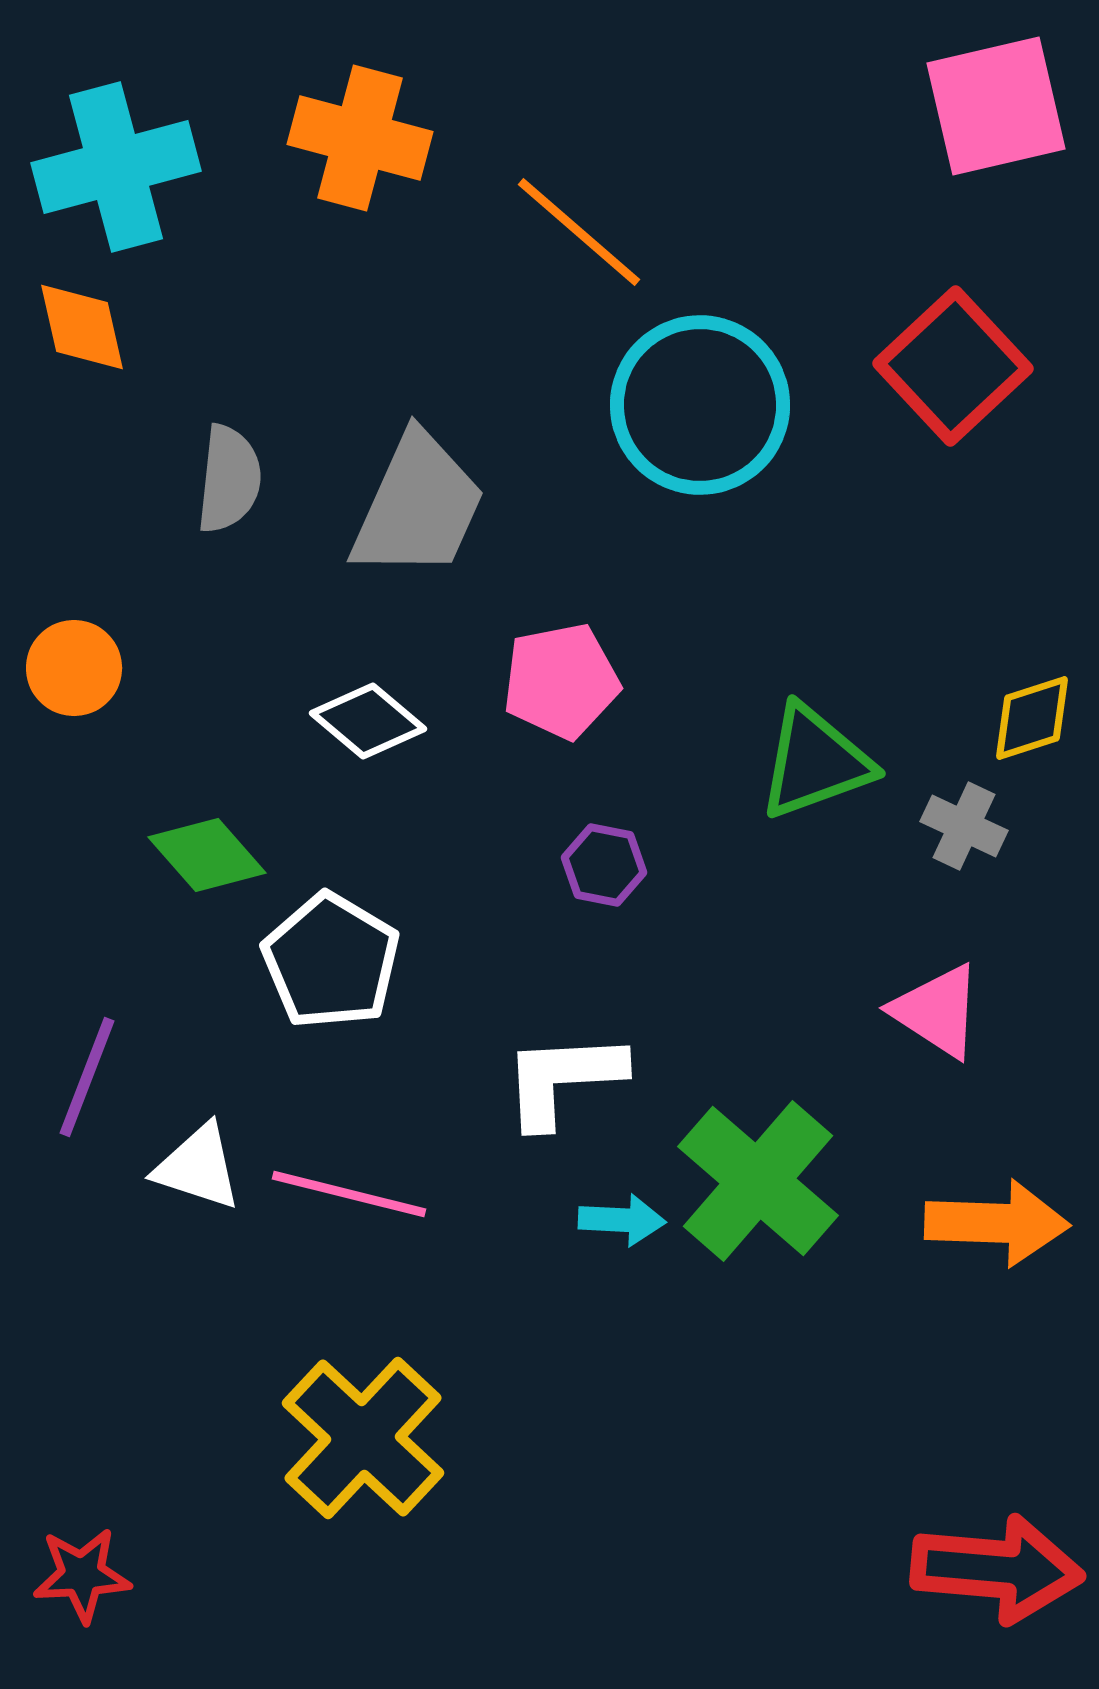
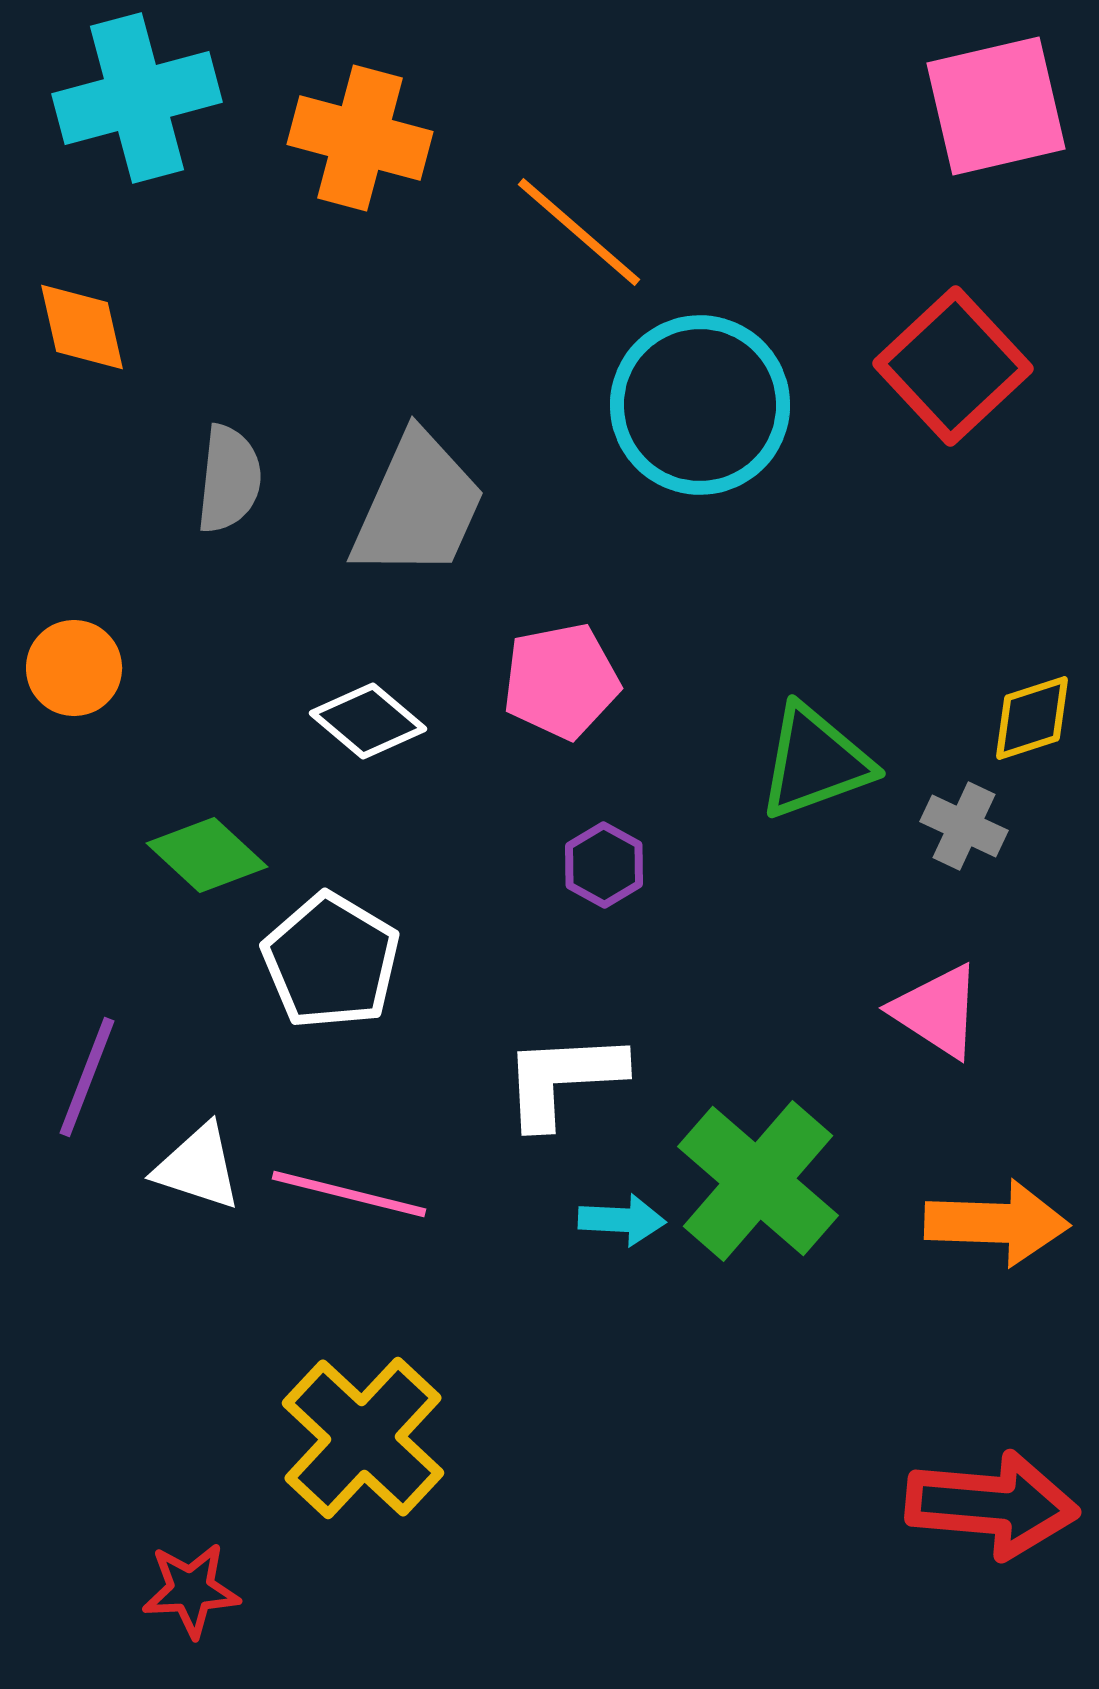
cyan cross: moved 21 px right, 69 px up
green diamond: rotated 6 degrees counterclockwise
purple hexagon: rotated 18 degrees clockwise
red arrow: moved 5 px left, 64 px up
red star: moved 109 px right, 15 px down
